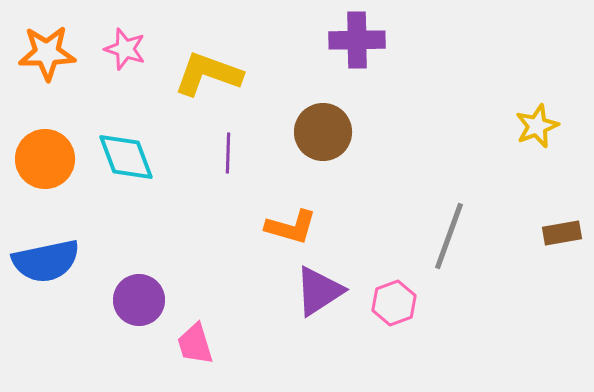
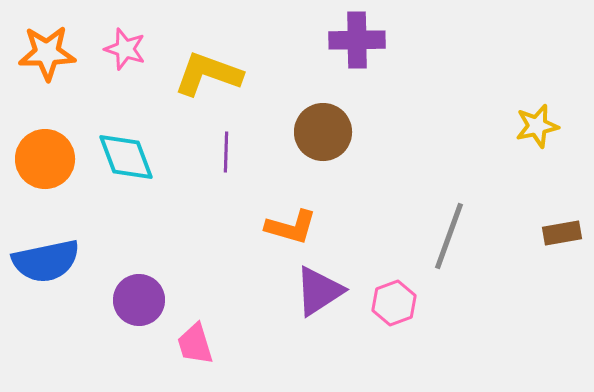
yellow star: rotated 9 degrees clockwise
purple line: moved 2 px left, 1 px up
